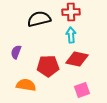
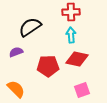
black semicircle: moved 9 px left, 8 px down; rotated 20 degrees counterclockwise
purple semicircle: rotated 48 degrees clockwise
orange semicircle: moved 10 px left, 4 px down; rotated 36 degrees clockwise
